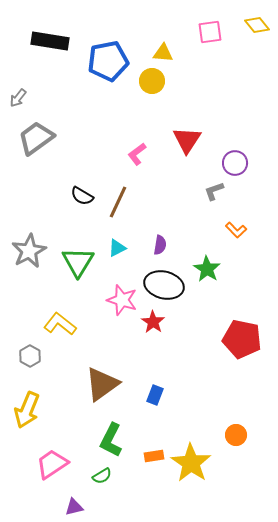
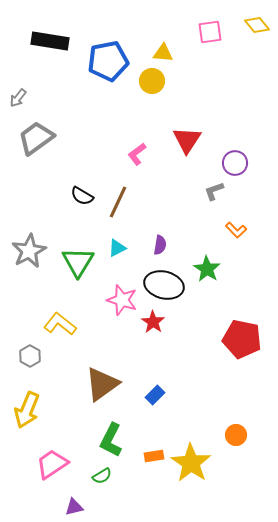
blue rectangle: rotated 24 degrees clockwise
